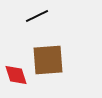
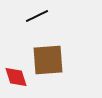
red diamond: moved 2 px down
